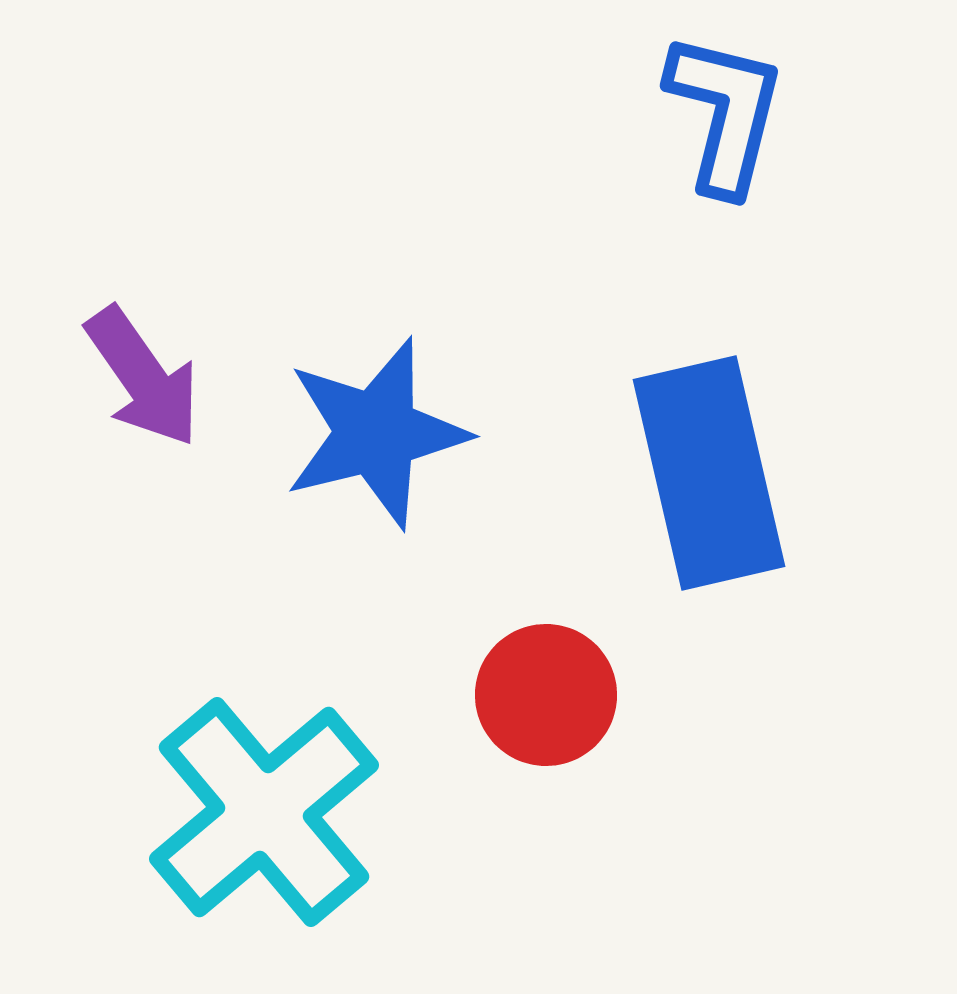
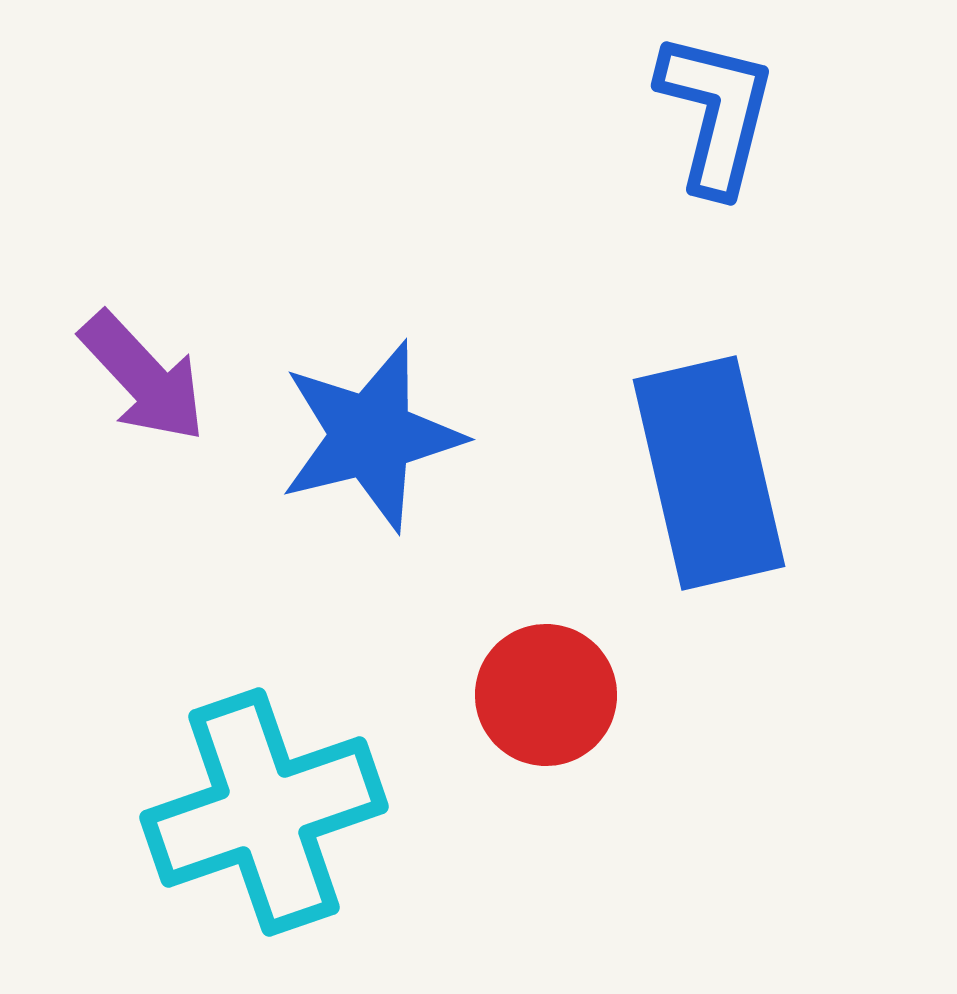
blue L-shape: moved 9 px left
purple arrow: rotated 8 degrees counterclockwise
blue star: moved 5 px left, 3 px down
cyan cross: rotated 21 degrees clockwise
